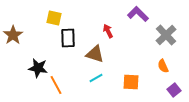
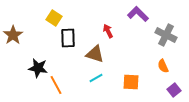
yellow square: rotated 21 degrees clockwise
gray cross: rotated 20 degrees counterclockwise
